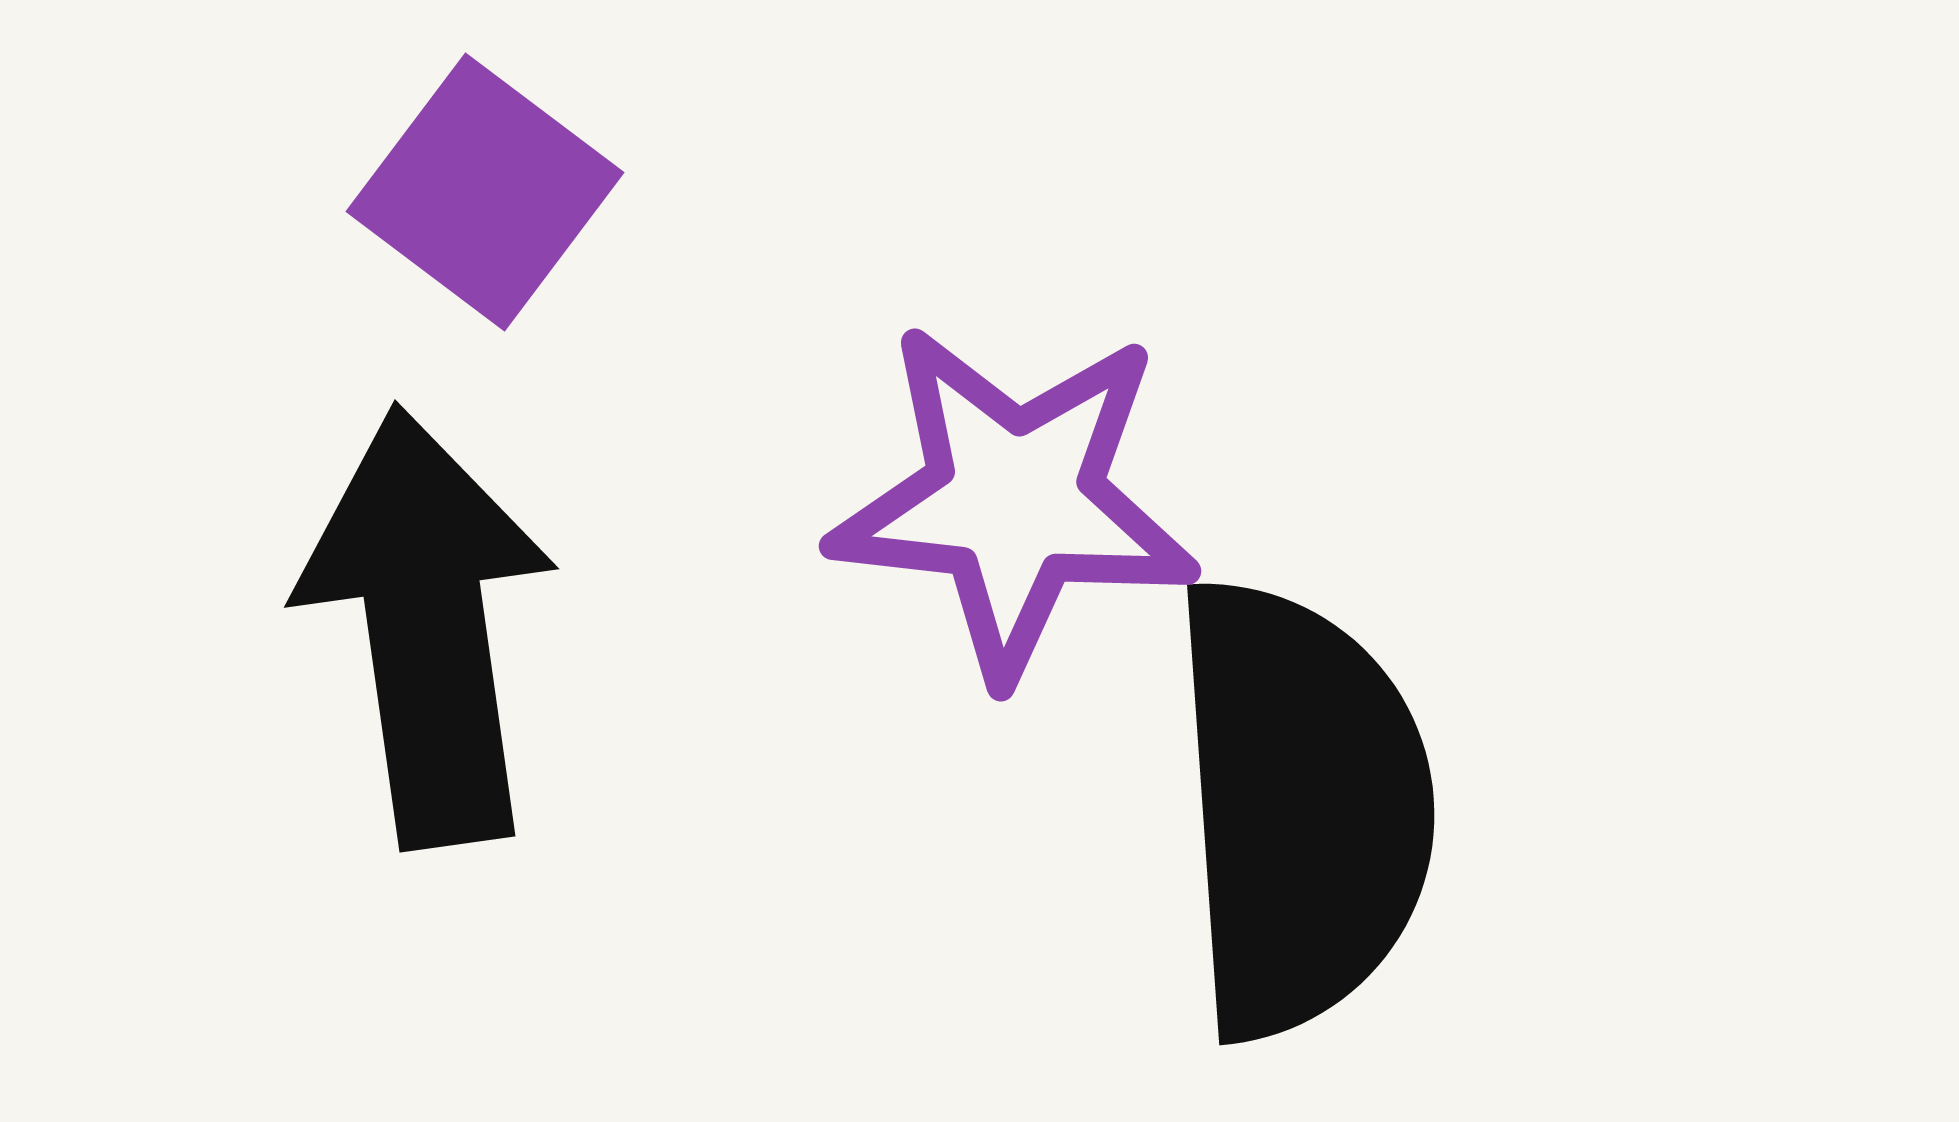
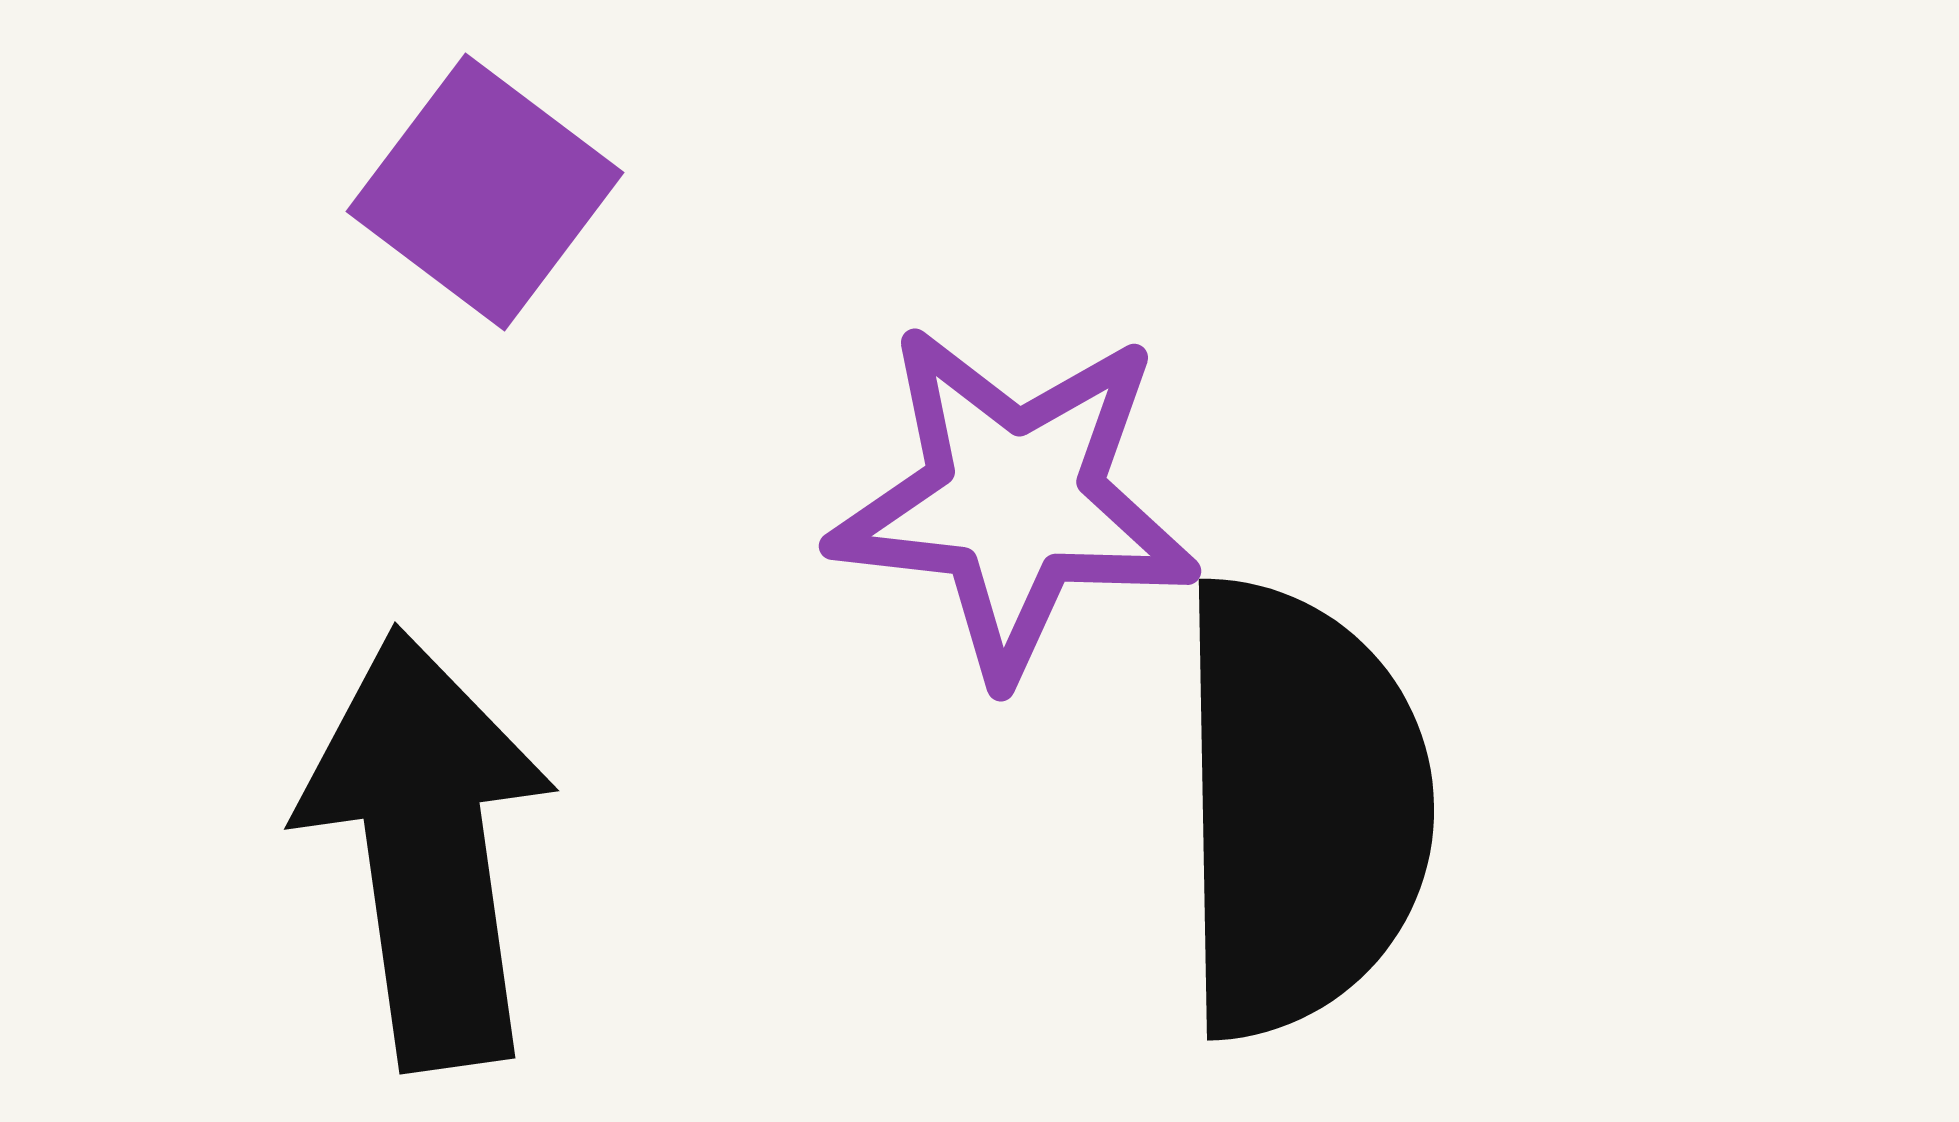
black arrow: moved 222 px down
black semicircle: rotated 3 degrees clockwise
